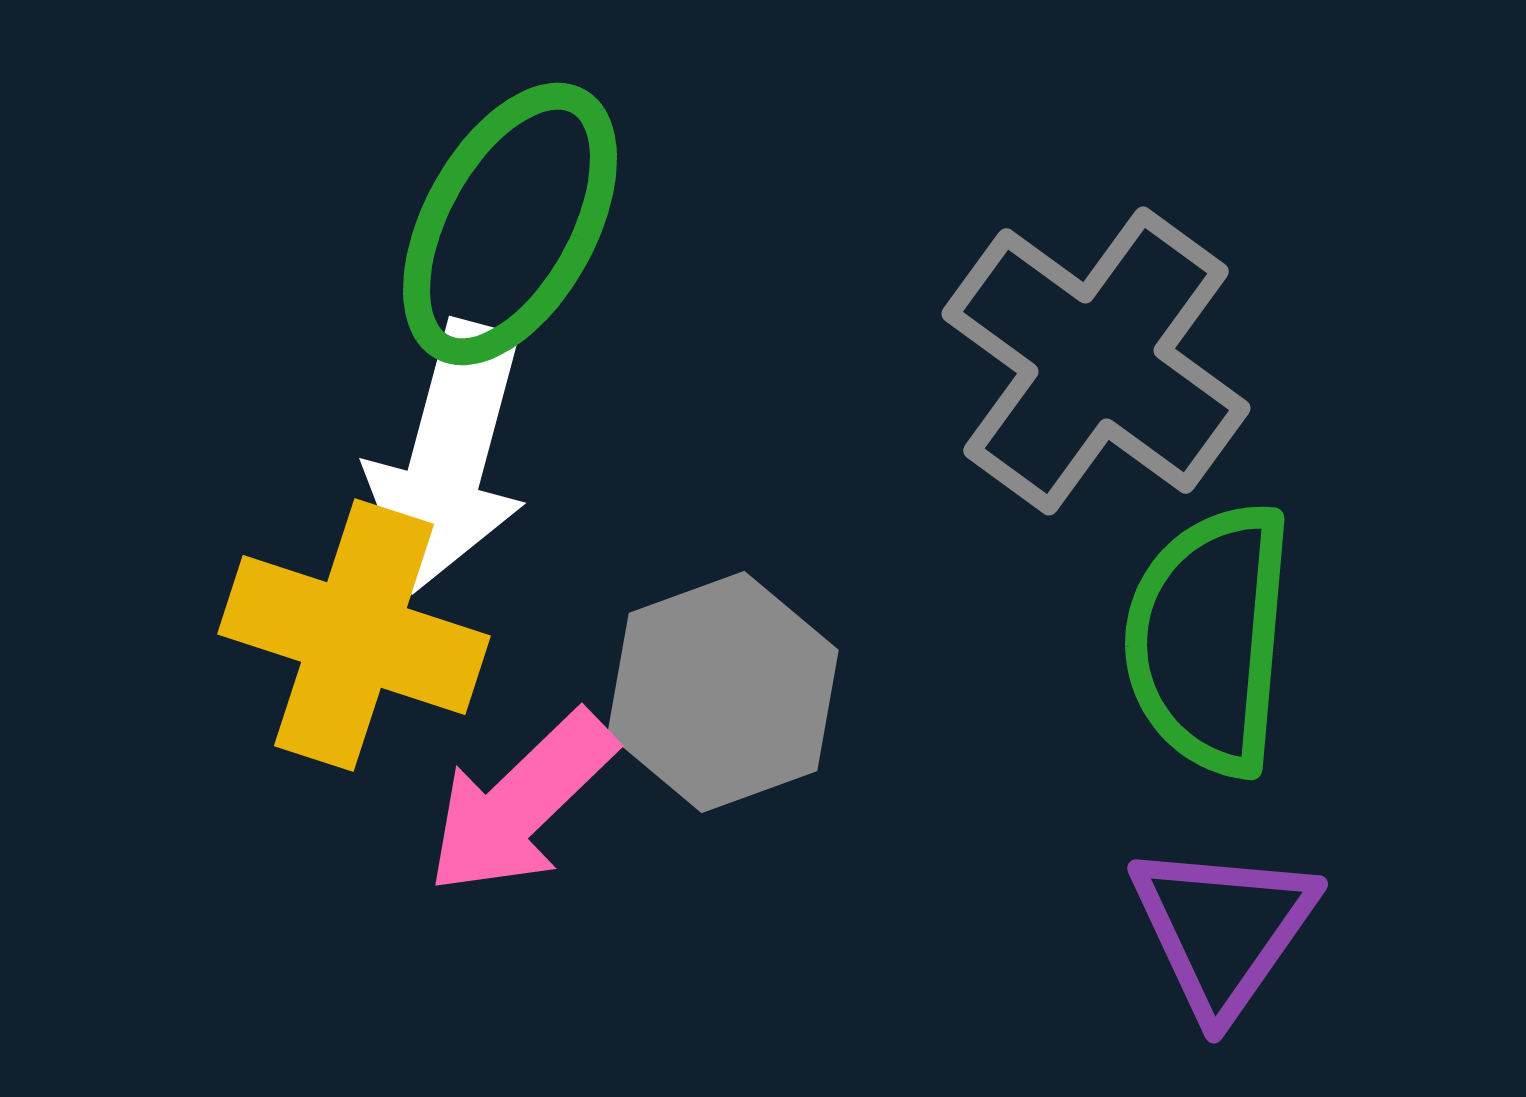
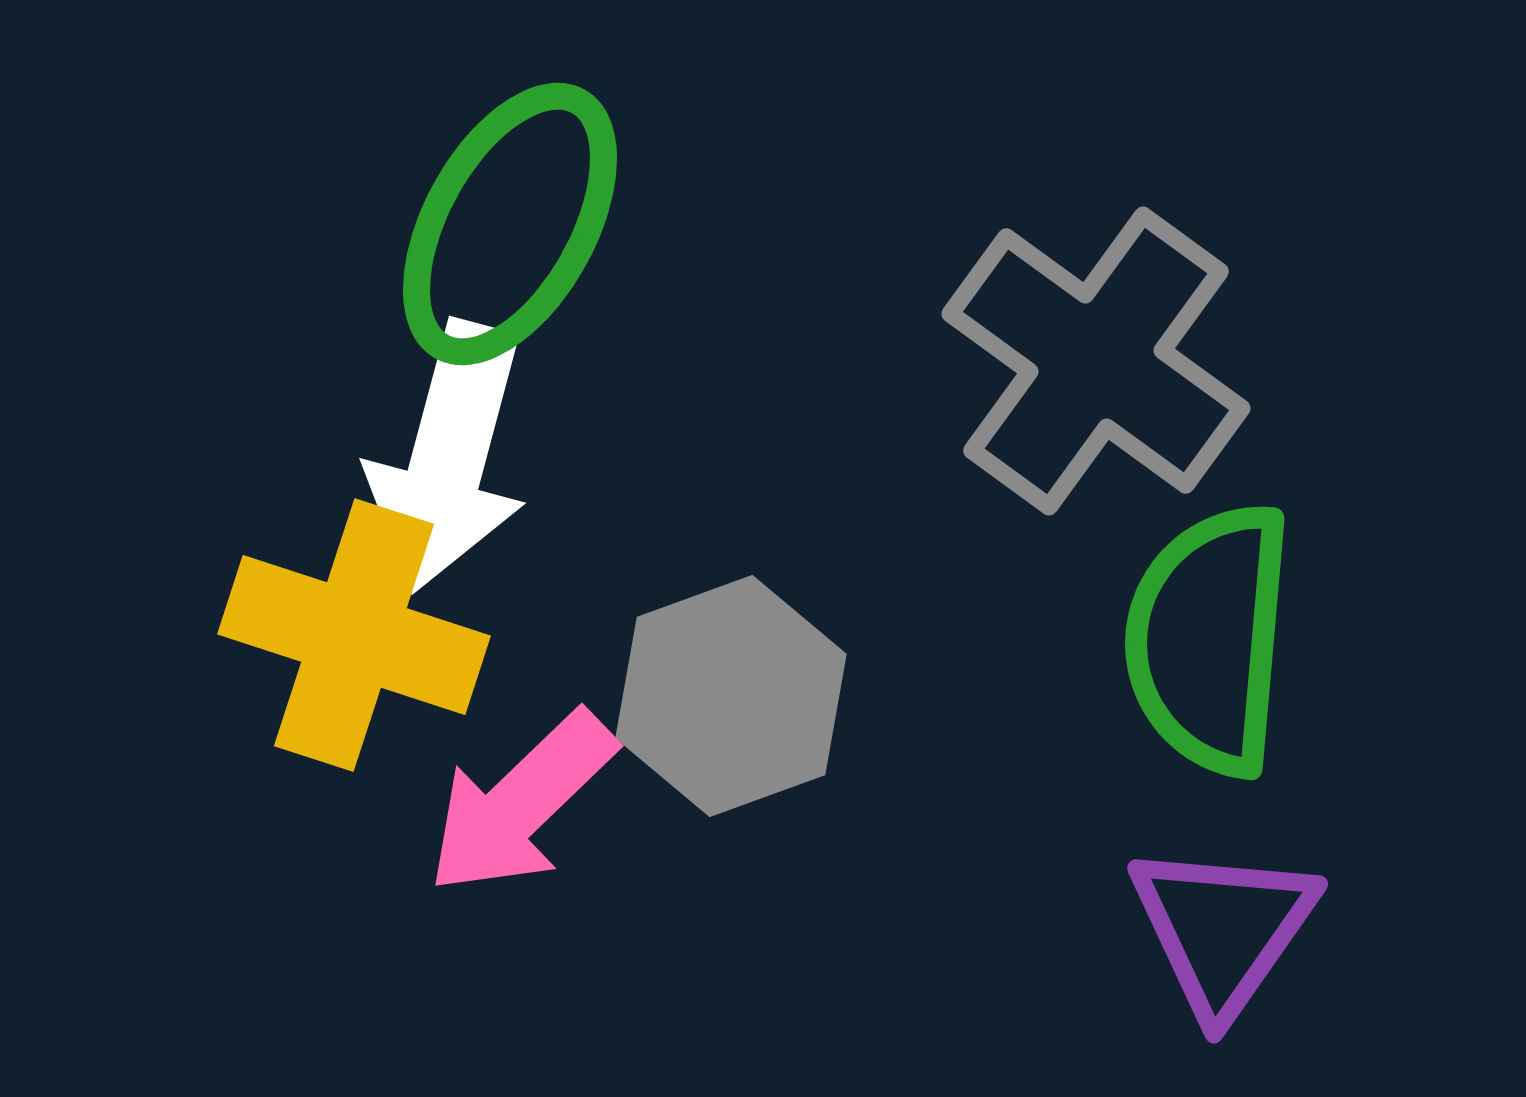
gray hexagon: moved 8 px right, 4 px down
